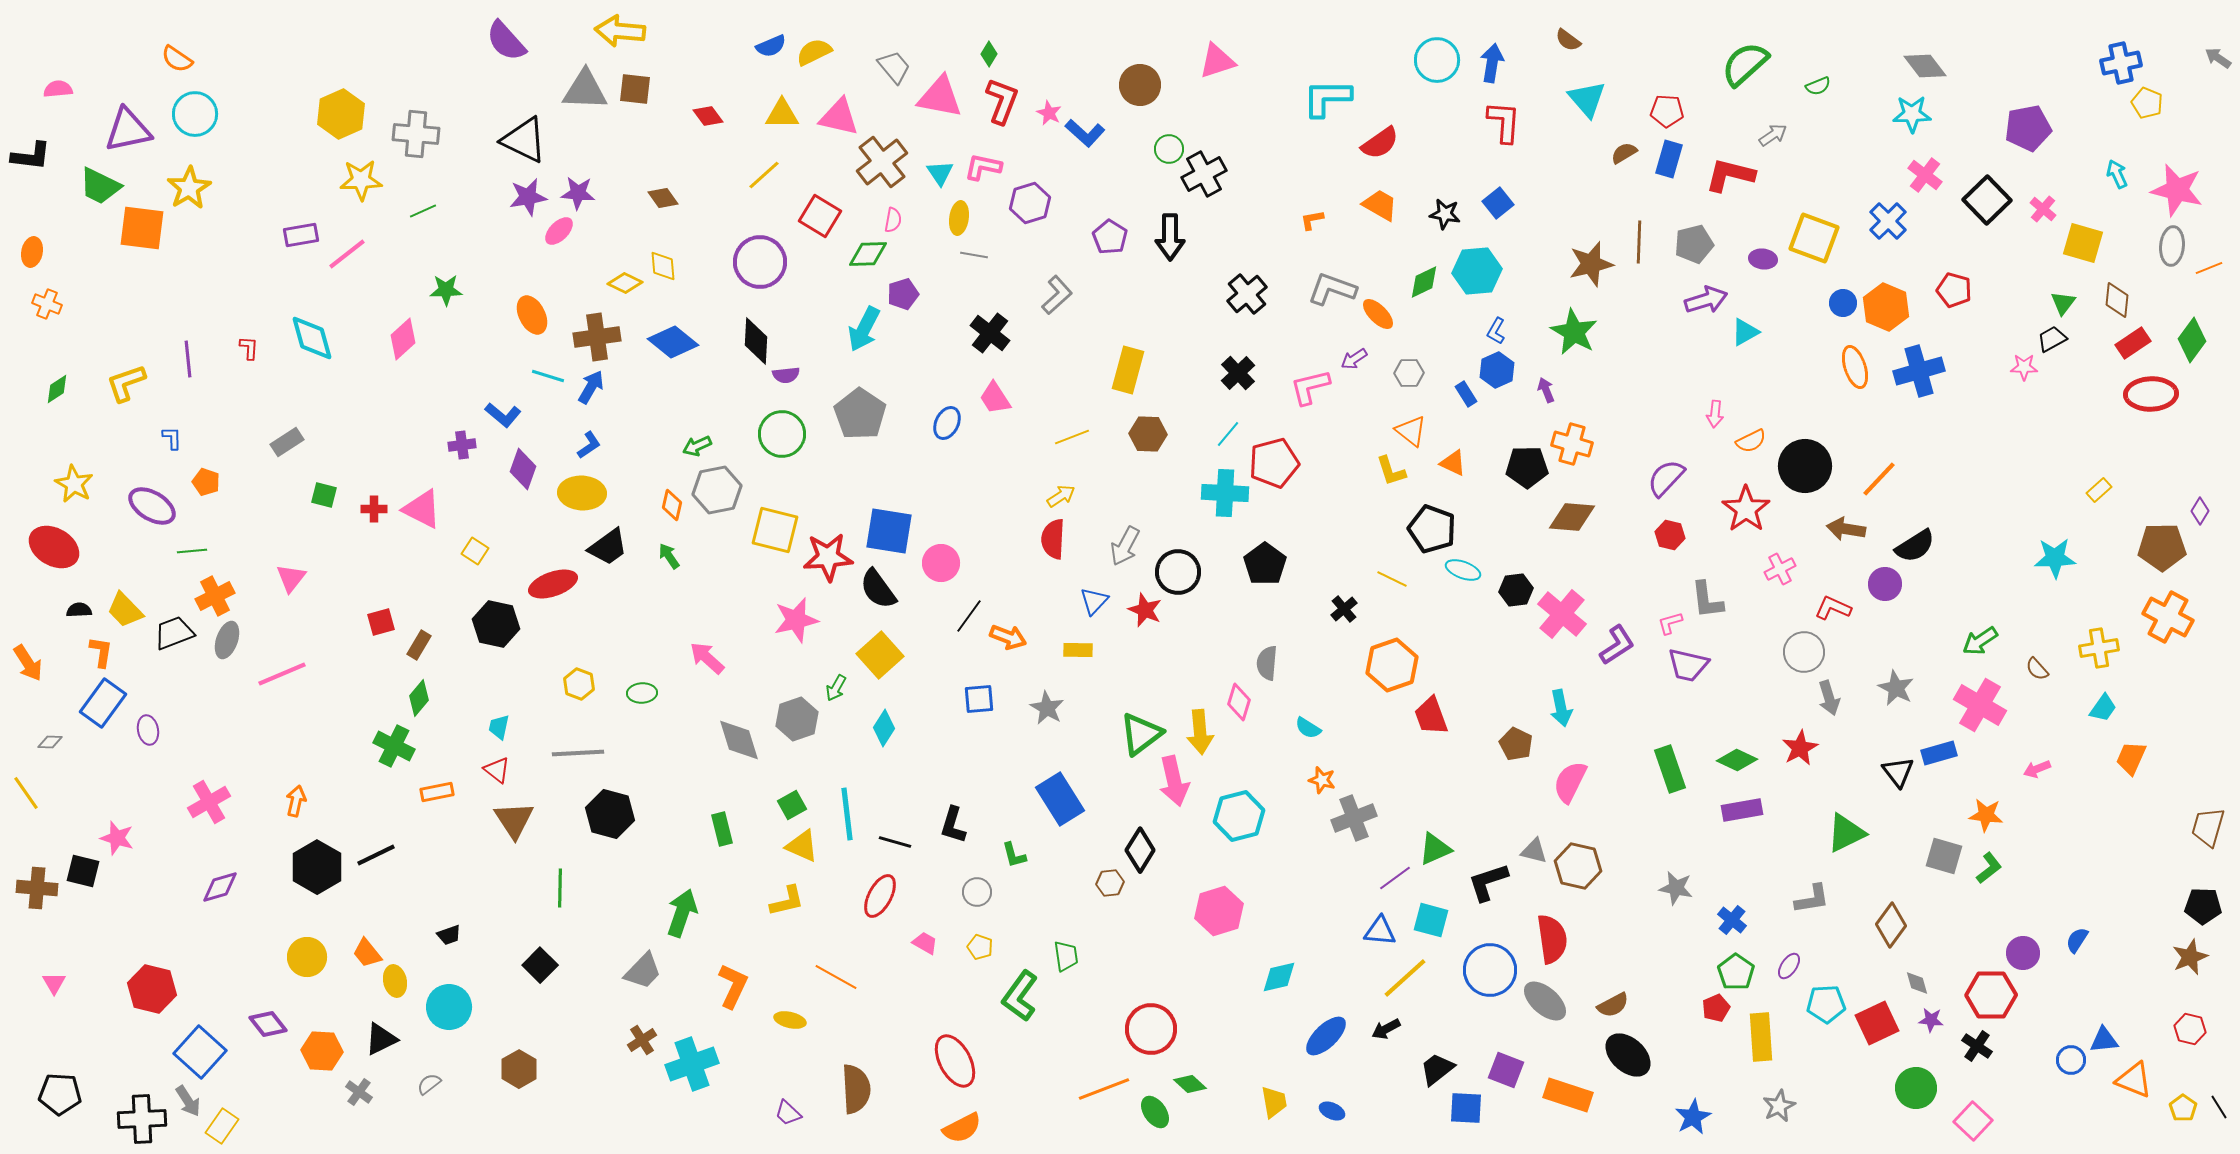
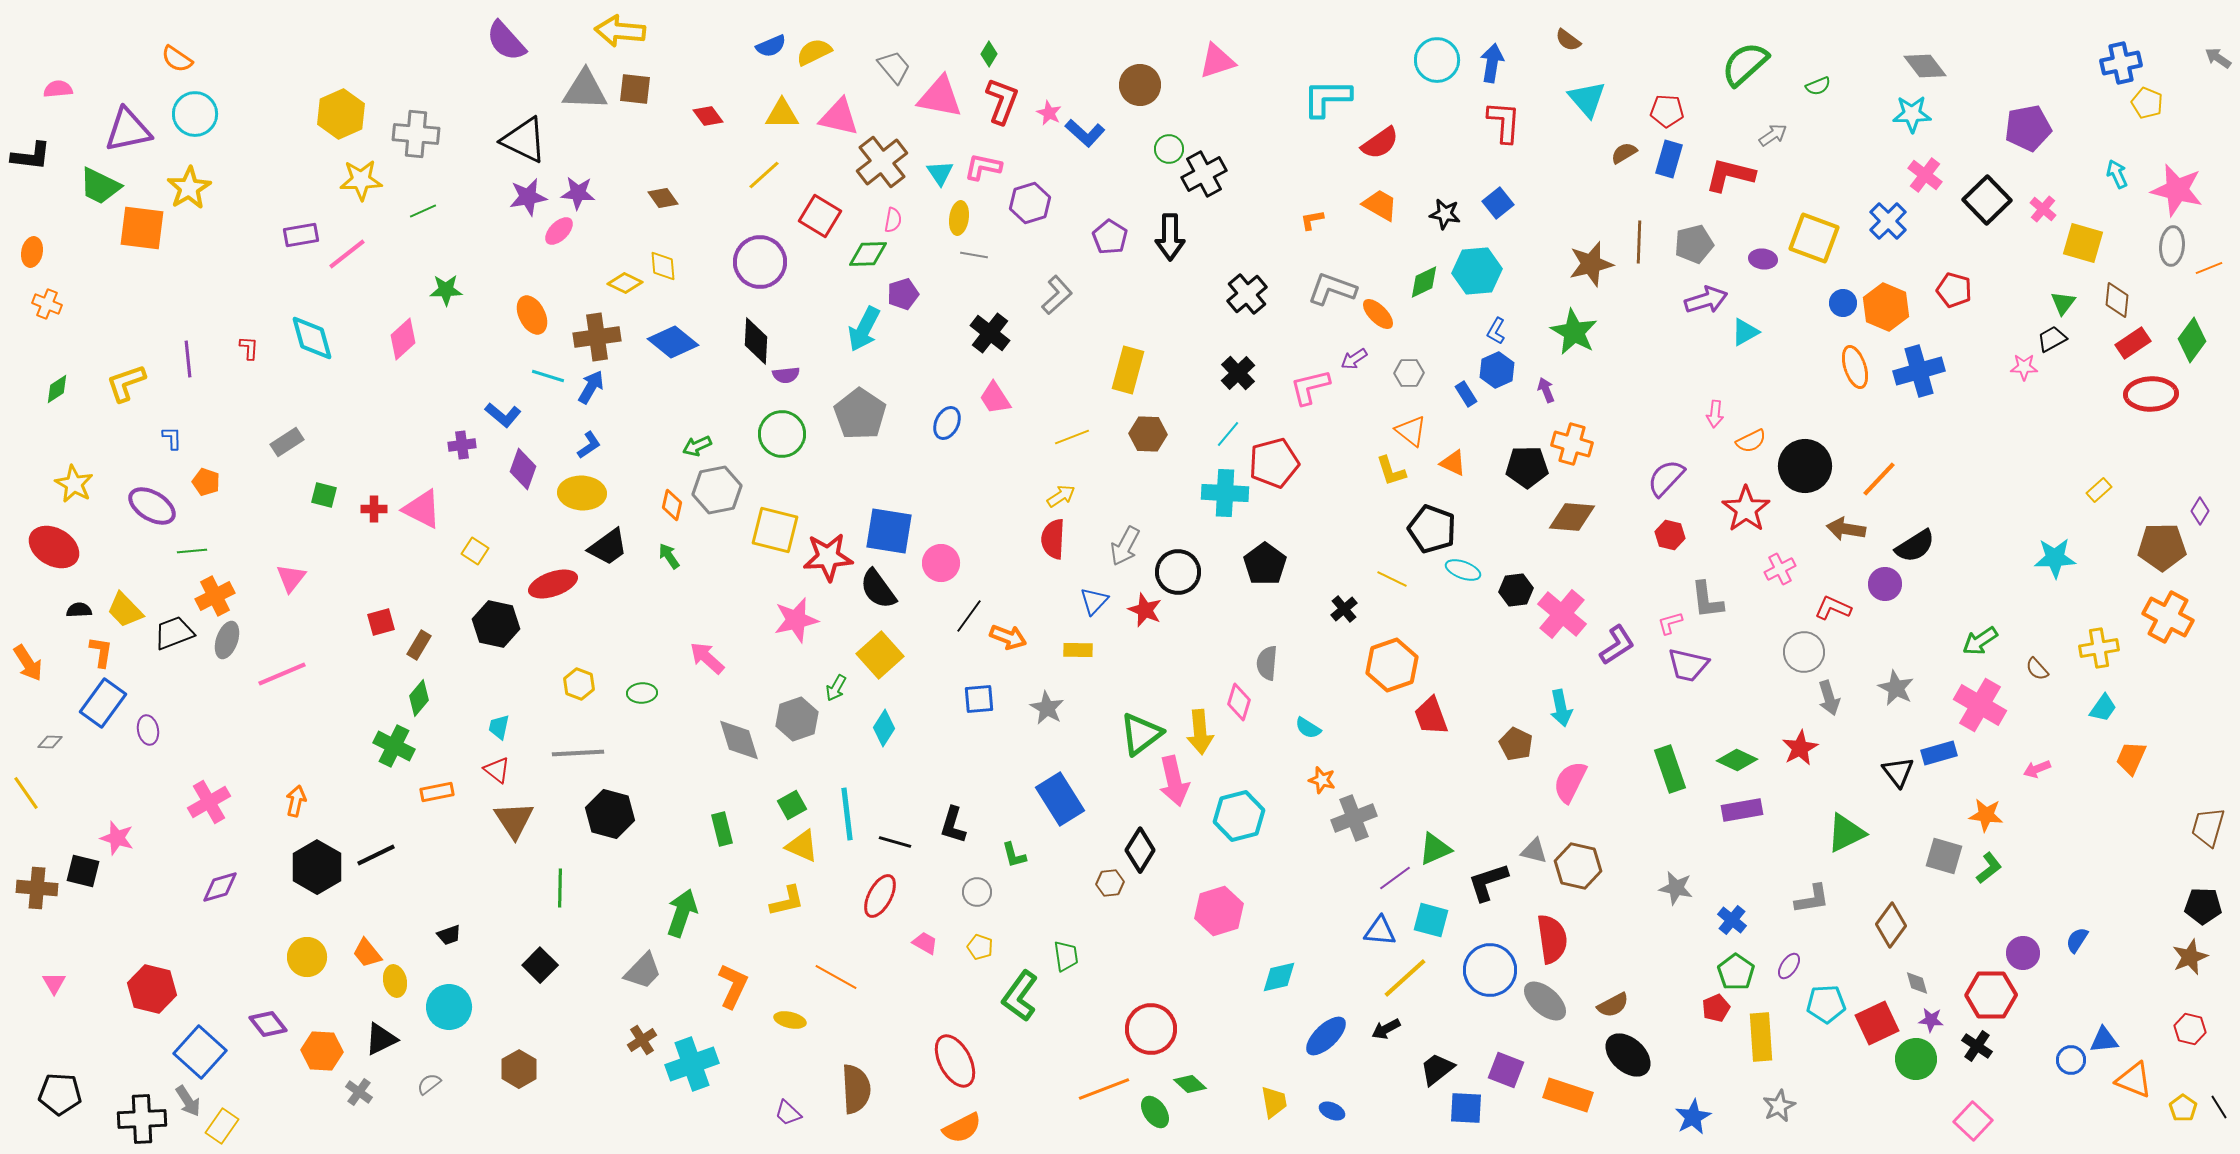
green circle at (1916, 1088): moved 29 px up
